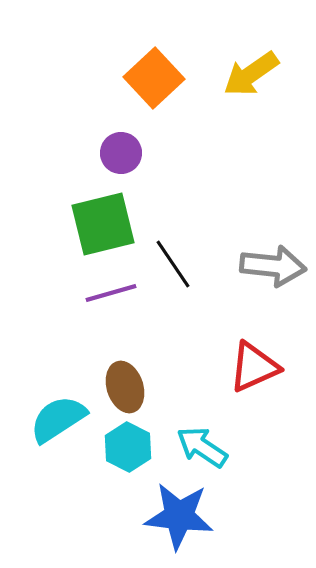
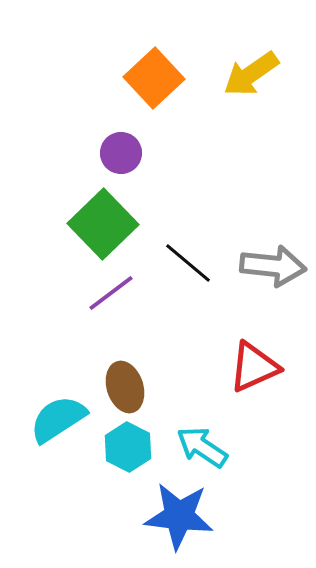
green square: rotated 30 degrees counterclockwise
black line: moved 15 px right, 1 px up; rotated 16 degrees counterclockwise
purple line: rotated 21 degrees counterclockwise
